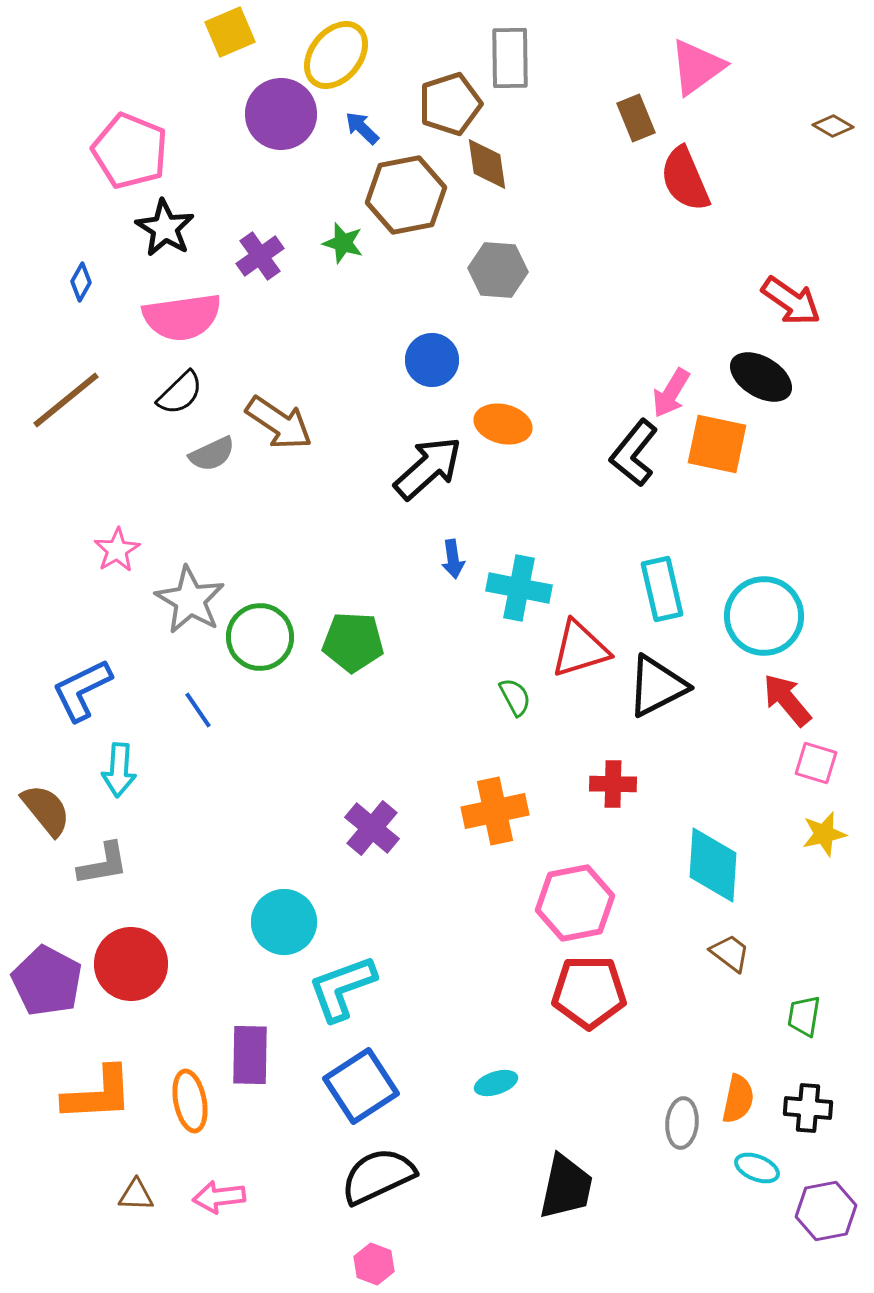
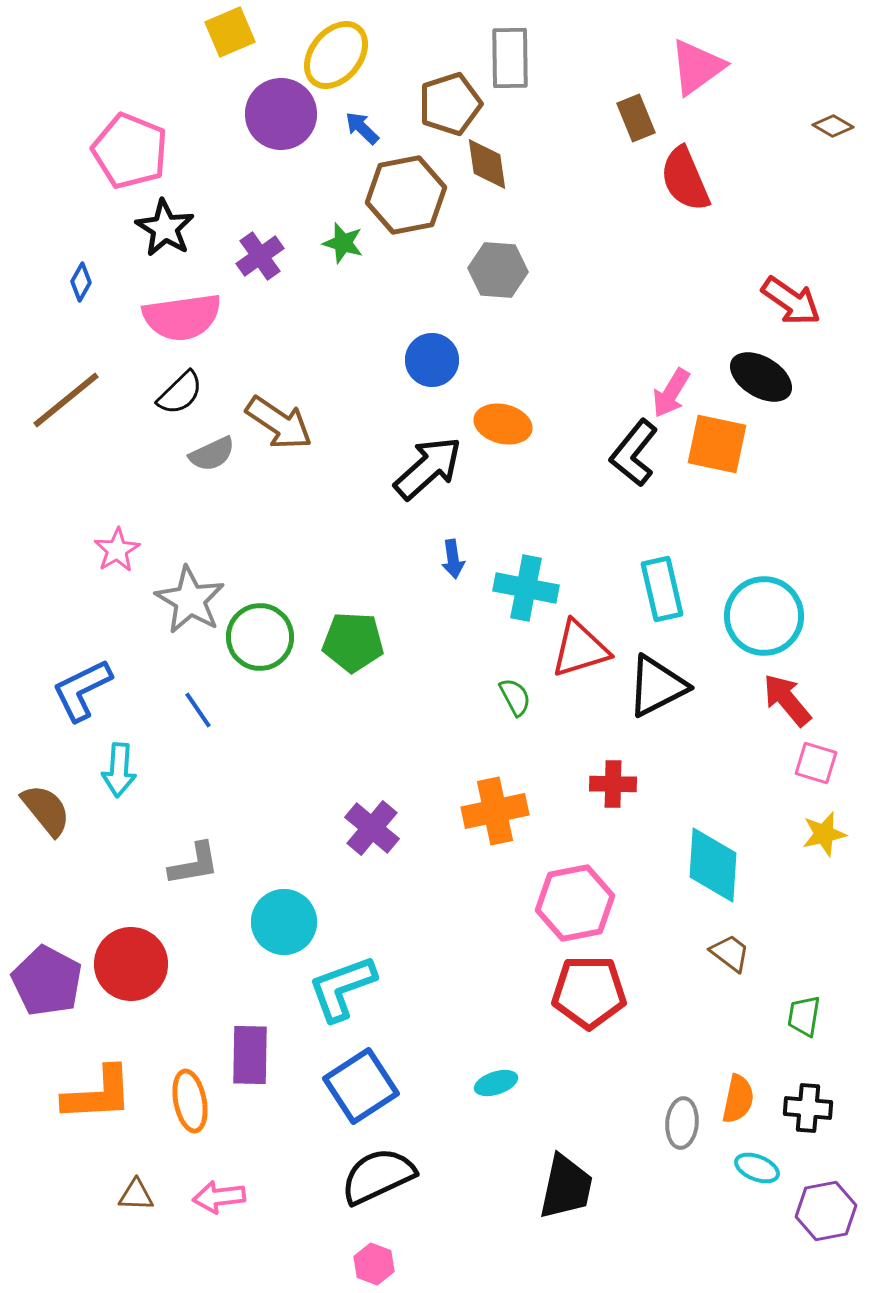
cyan cross at (519, 588): moved 7 px right
gray L-shape at (103, 864): moved 91 px right
